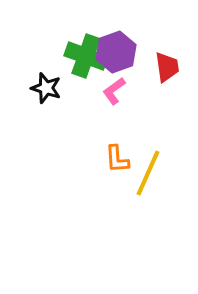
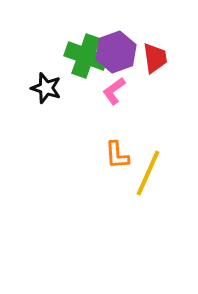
red trapezoid: moved 12 px left, 9 px up
orange L-shape: moved 4 px up
